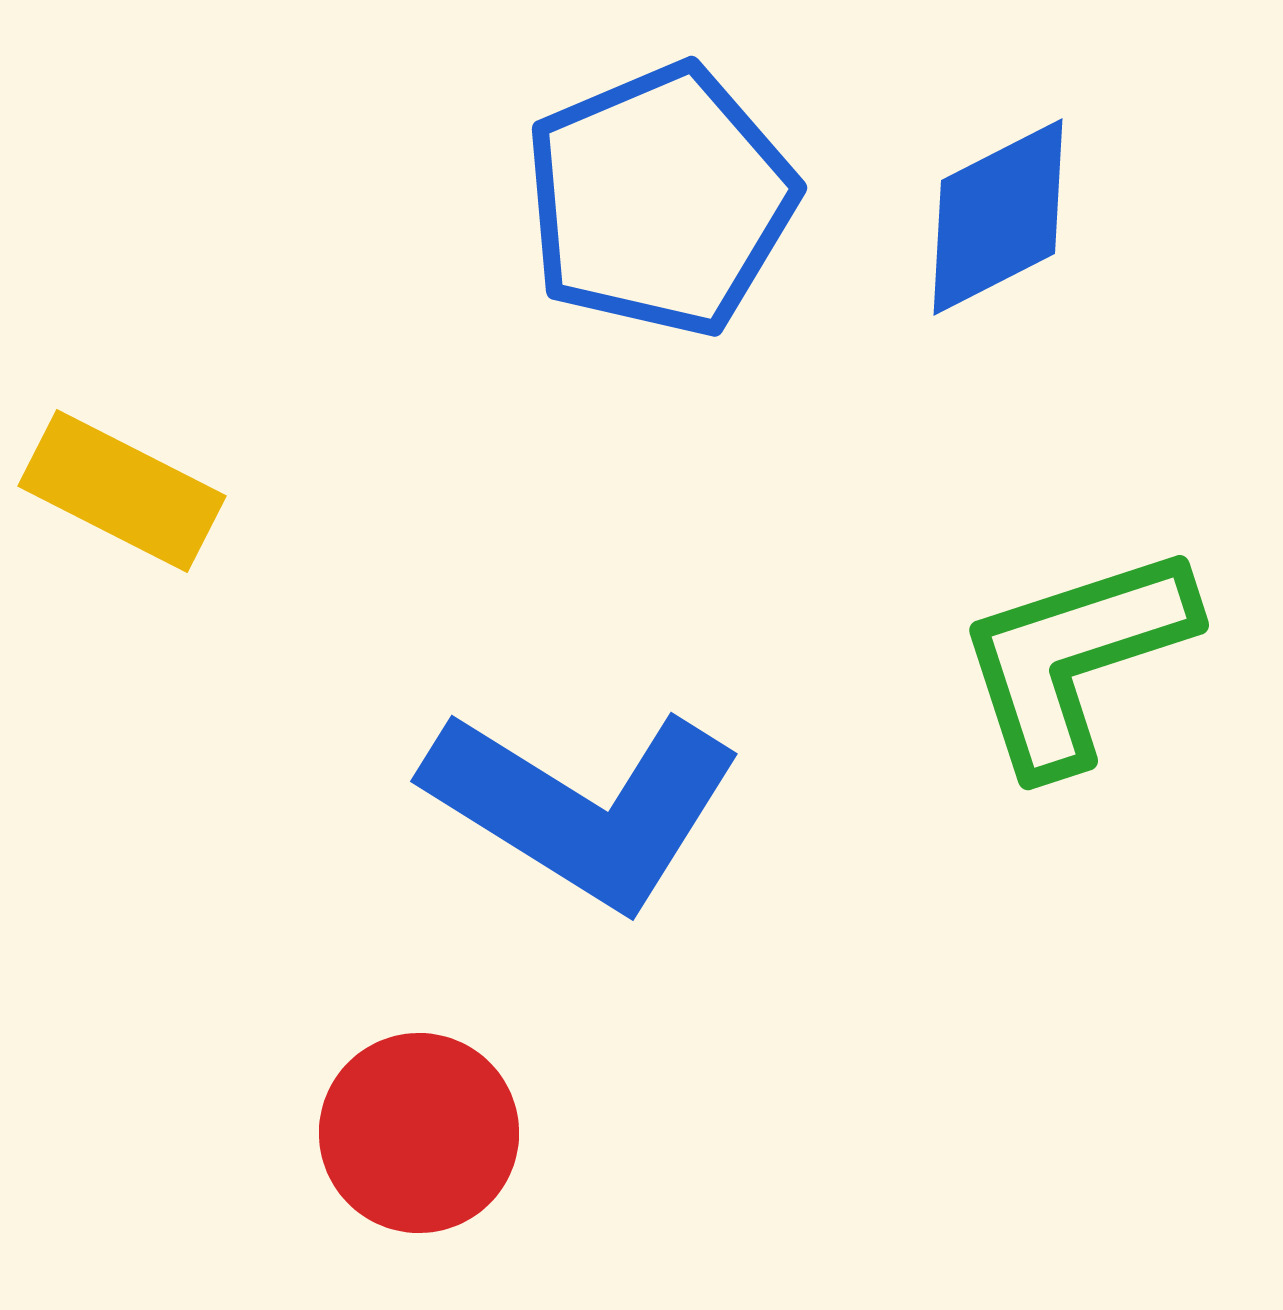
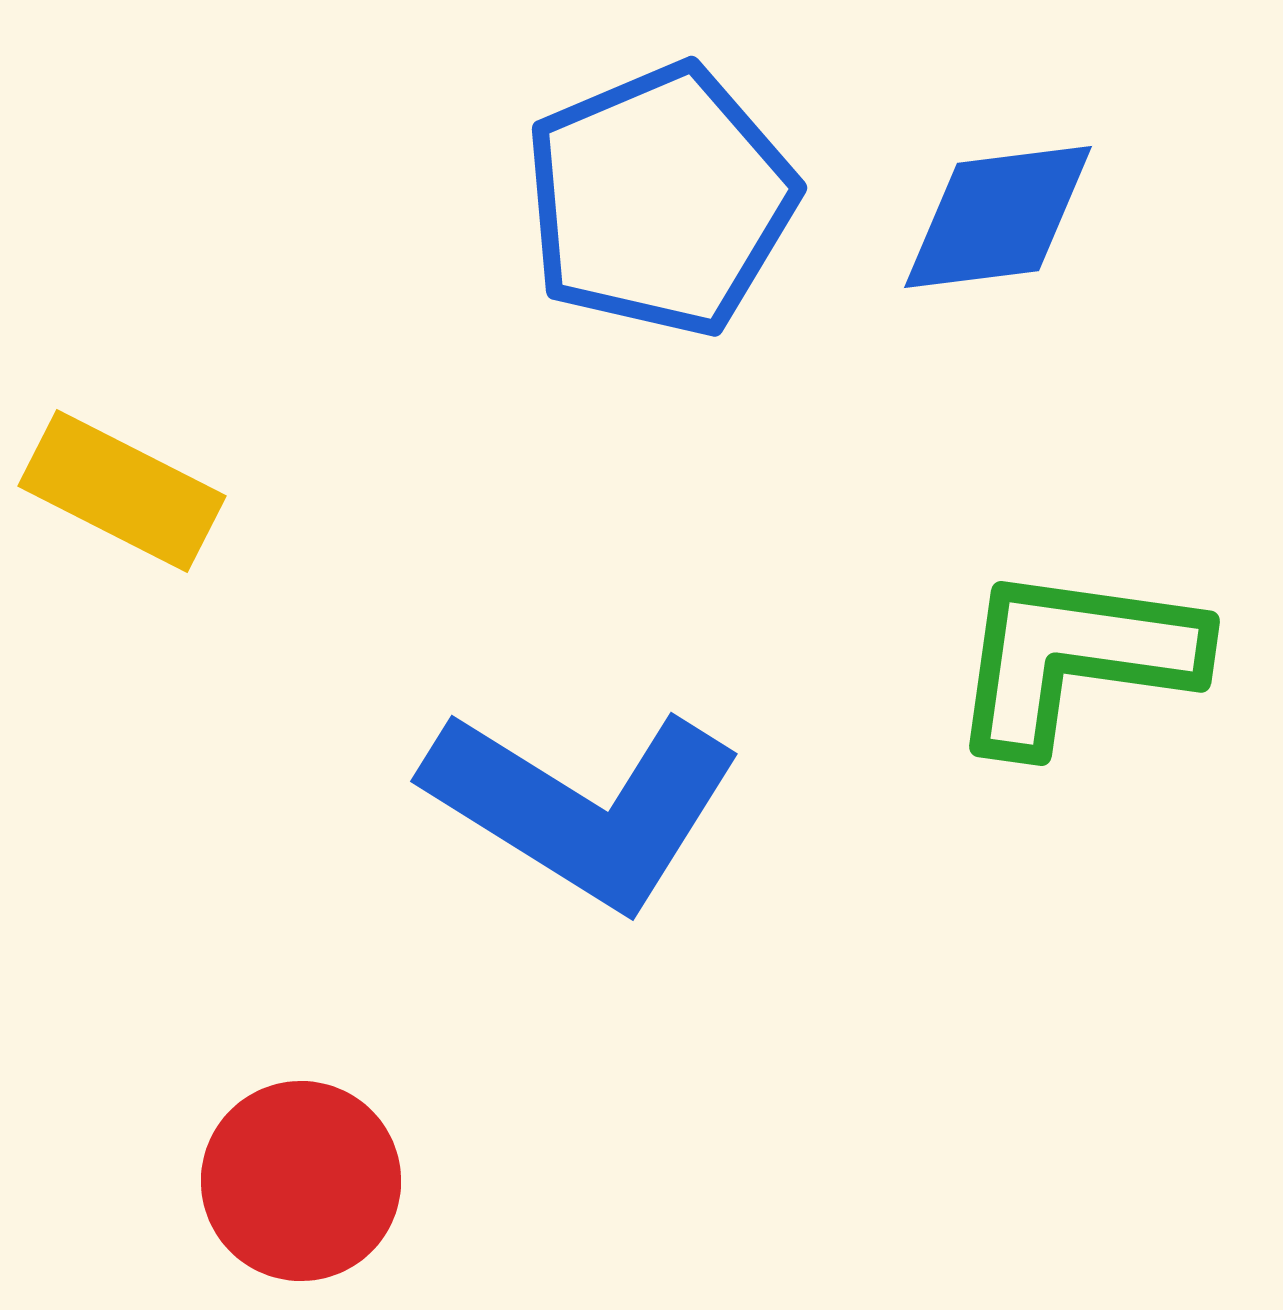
blue diamond: rotated 20 degrees clockwise
green L-shape: rotated 26 degrees clockwise
red circle: moved 118 px left, 48 px down
